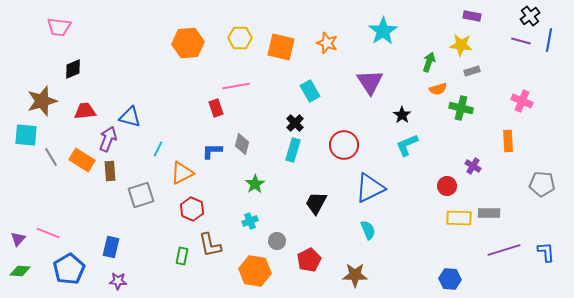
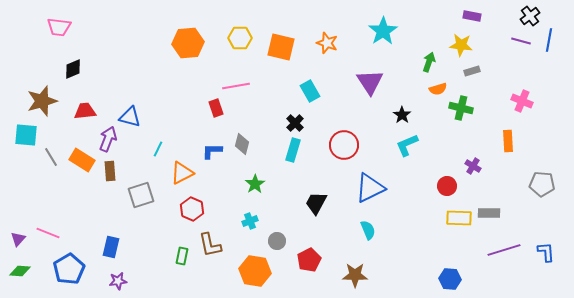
purple star at (118, 281): rotated 12 degrees counterclockwise
